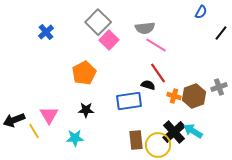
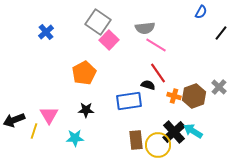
gray square: rotated 10 degrees counterclockwise
gray cross: rotated 28 degrees counterclockwise
yellow line: rotated 49 degrees clockwise
